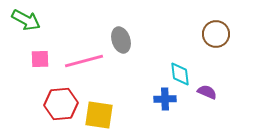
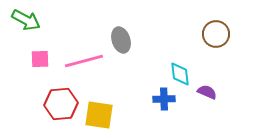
blue cross: moved 1 px left
